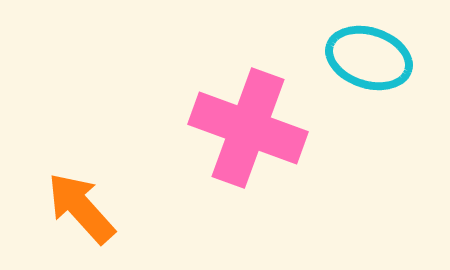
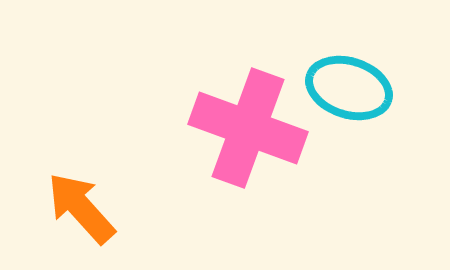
cyan ellipse: moved 20 px left, 30 px down
